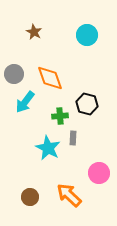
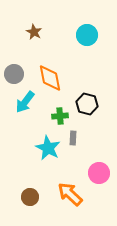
orange diamond: rotated 8 degrees clockwise
orange arrow: moved 1 px right, 1 px up
